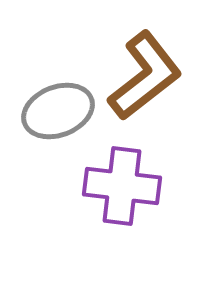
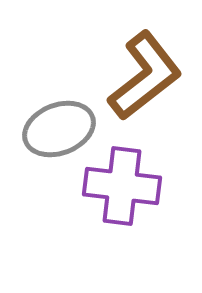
gray ellipse: moved 1 px right, 18 px down
